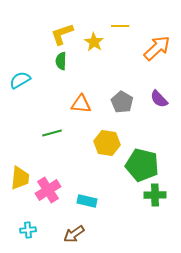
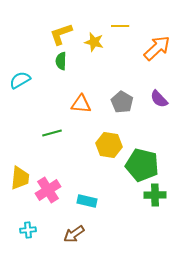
yellow L-shape: moved 1 px left
yellow star: rotated 18 degrees counterclockwise
yellow hexagon: moved 2 px right, 2 px down
